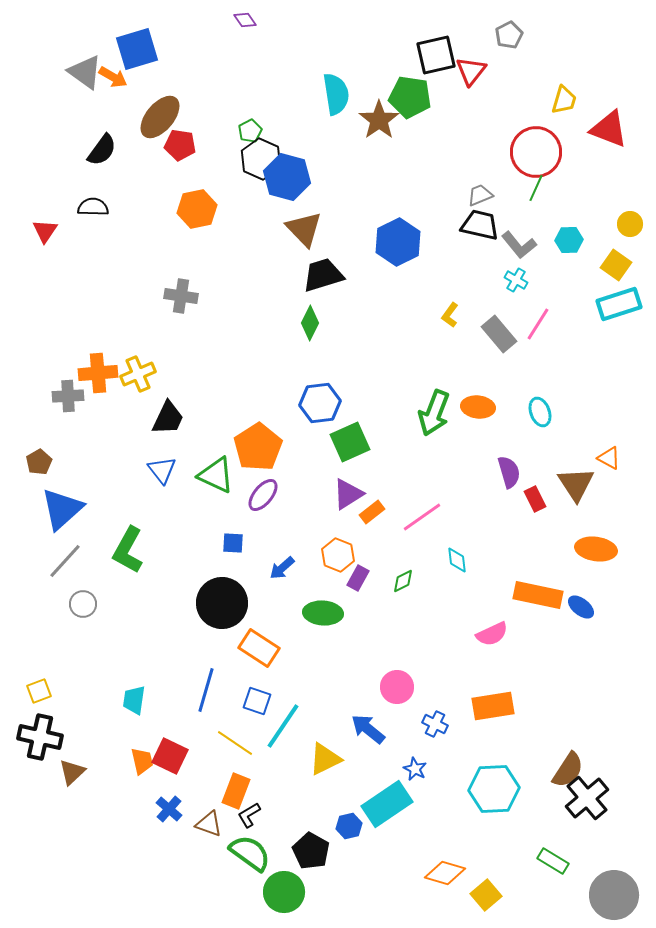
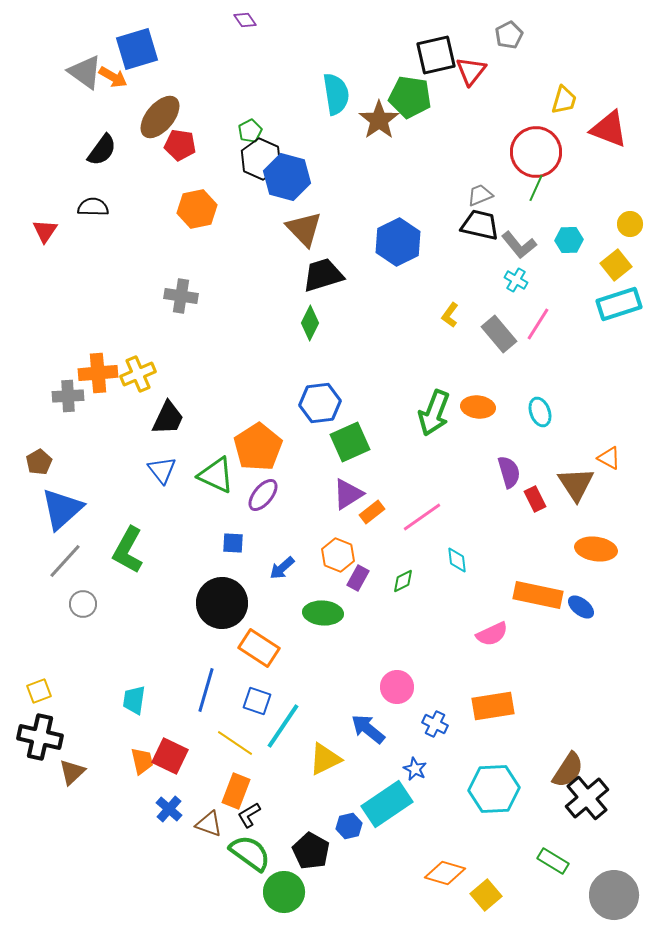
yellow square at (616, 265): rotated 16 degrees clockwise
